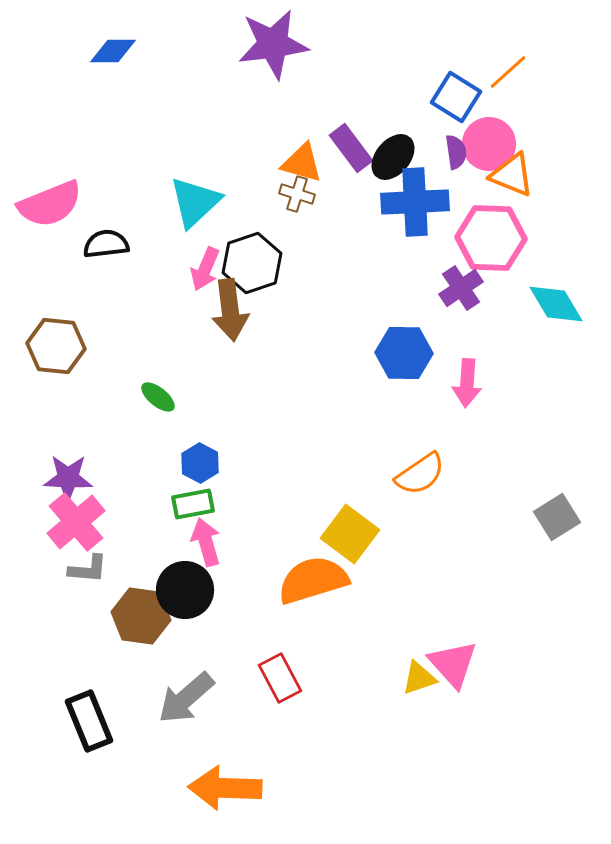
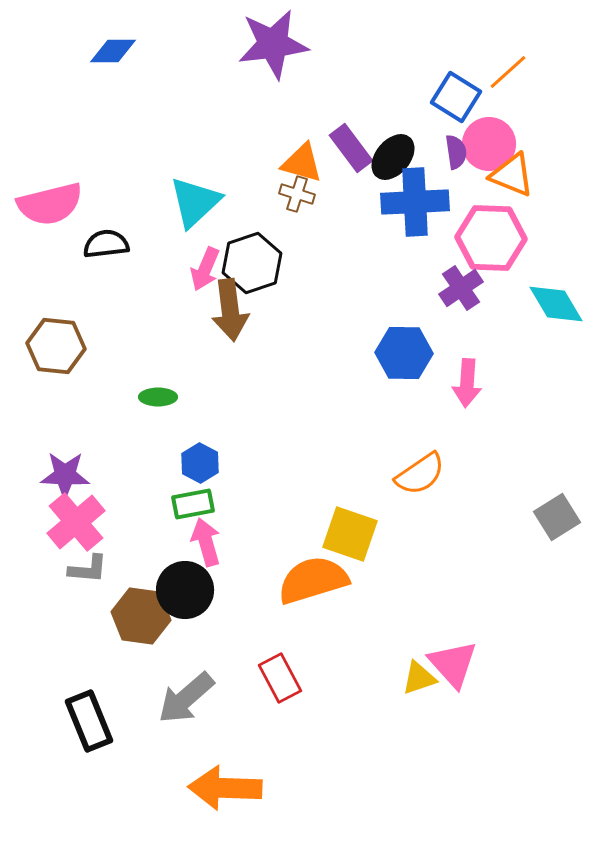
pink semicircle at (50, 204): rotated 8 degrees clockwise
green ellipse at (158, 397): rotated 39 degrees counterclockwise
purple star at (68, 478): moved 3 px left, 3 px up
yellow square at (350, 534): rotated 18 degrees counterclockwise
